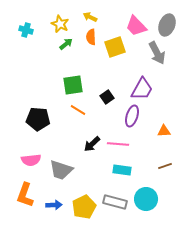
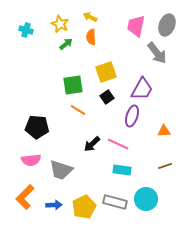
pink trapezoid: rotated 55 degrees clockwise
yellow square: moved 9 px left, 25 px down
gray arrow: rotated 10 degrees counterclockwise
black pentagon: moved 1 px left, 8 px down
pink line: rotated 20 degrees clockwise
orange L-shape: moved 2 px down; rotated 25 degrees clockwise
